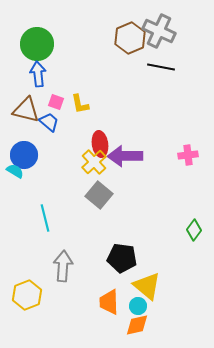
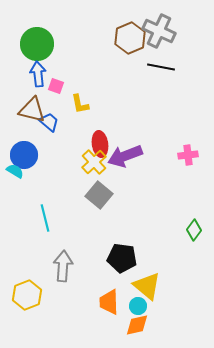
pink square: moved 16 px up
brown triangle: moved 6 px right
purple arrow: rotated 20 degrees counterclockwise
